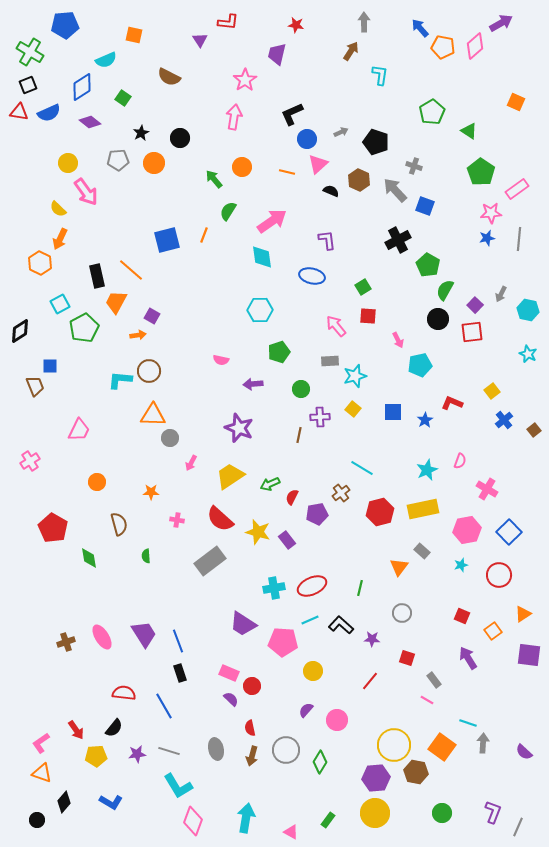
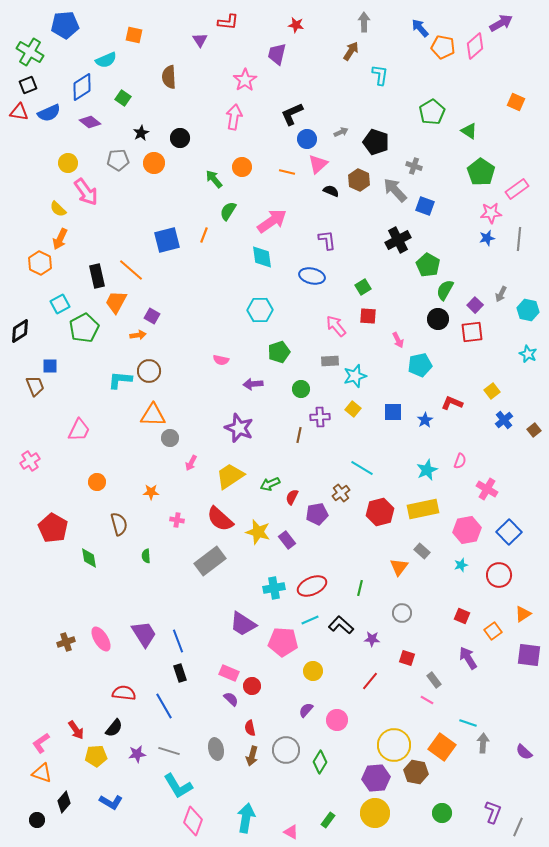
brown semicircle at (169, 77): rotated 60 degrees clockwise
pink ellipse at (102, 637): moved 1 px left, 2 px down
